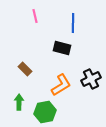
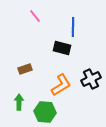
pink line: rotated 24 degrees counterclockwise
blue line: moved 4 px down
brown rectangle: rotated 64 degrees counterclockwise
green hexagon: rotated 15 degrees clockwise
